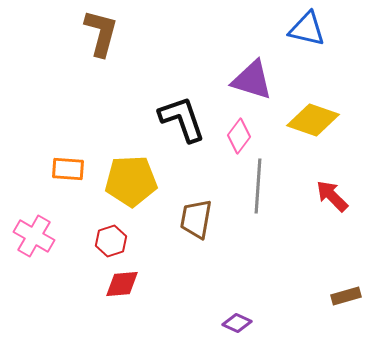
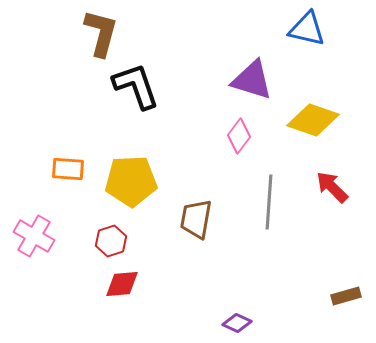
black L-shape: moved 46 px left, 33 px up
gray line: moved 11 px right, 16 px down
red arrow: moved 9 px up
